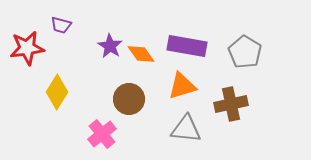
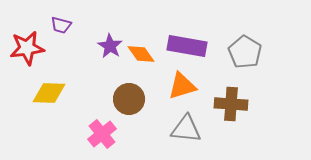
yellow diamond: moved 8 px left, 1 px down; rotated 60 degrees clockwise
brown cross: rotated 16 degrees clockwise
